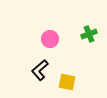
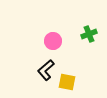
pink circle: moved 3 px right, 2 px down
black L-shape: moved 6 px right
